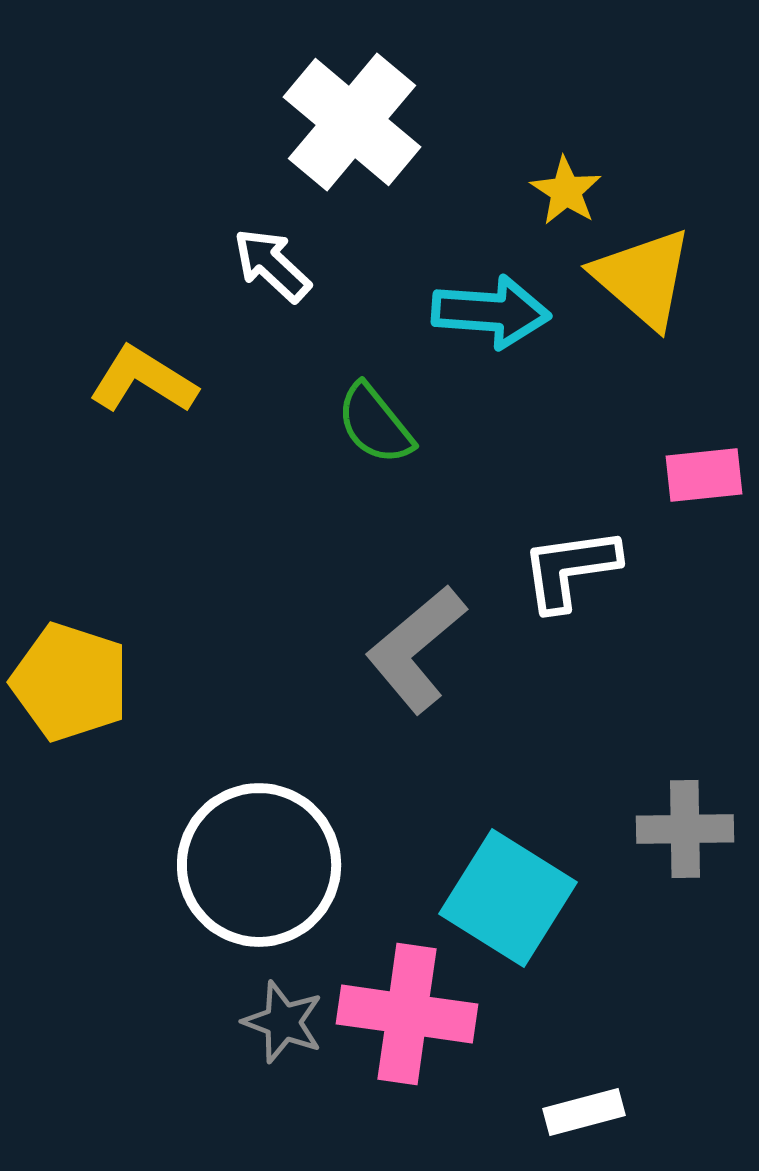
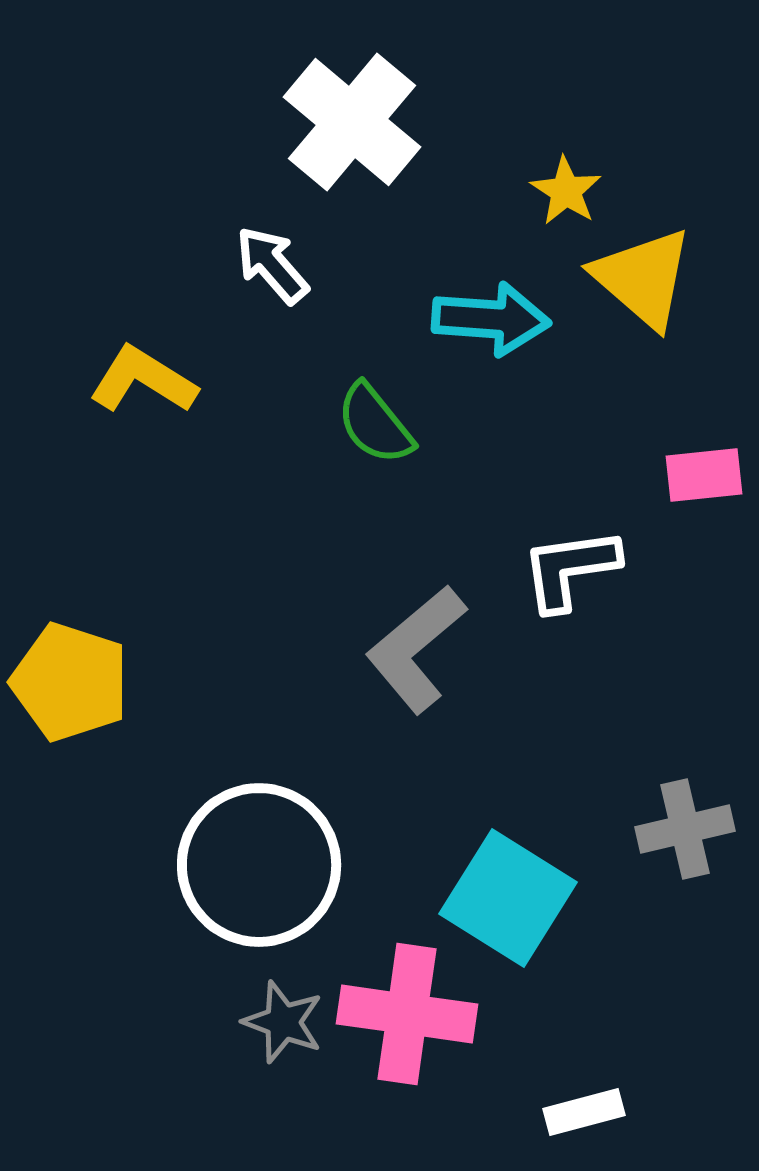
white arrow: rotated 6 degrees clockwise
cyan arrow: moved 7 px down
gray cross: rotated 12 degrees counterclockwise
